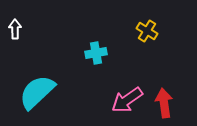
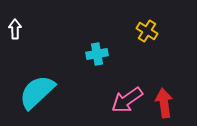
cyan cross: moved 1 px right, 1 px down
